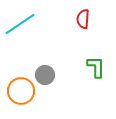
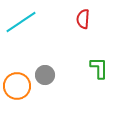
cyan line: moved 1 px right, 2 px up
green L-shape: moved 3 px right, 1 px down
orange circle: moved 4 px left, 5 px up
